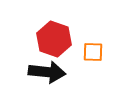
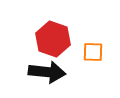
red hexagon: moved 1 px left
